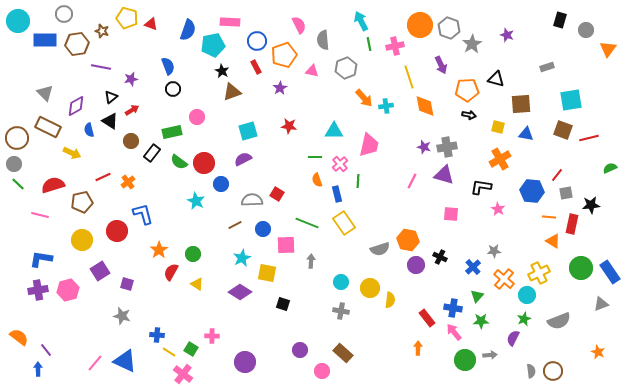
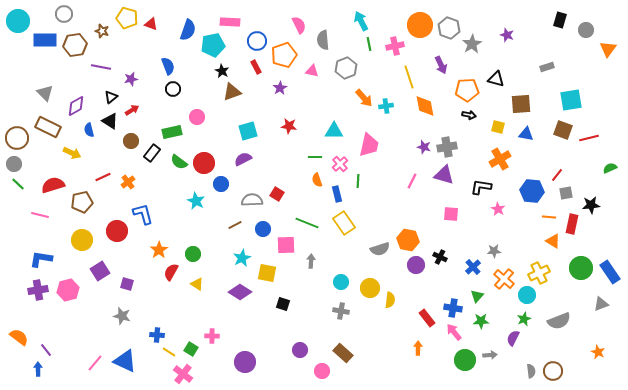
brown hexagon at (77, 44): moved 2 px left, 1 px down
